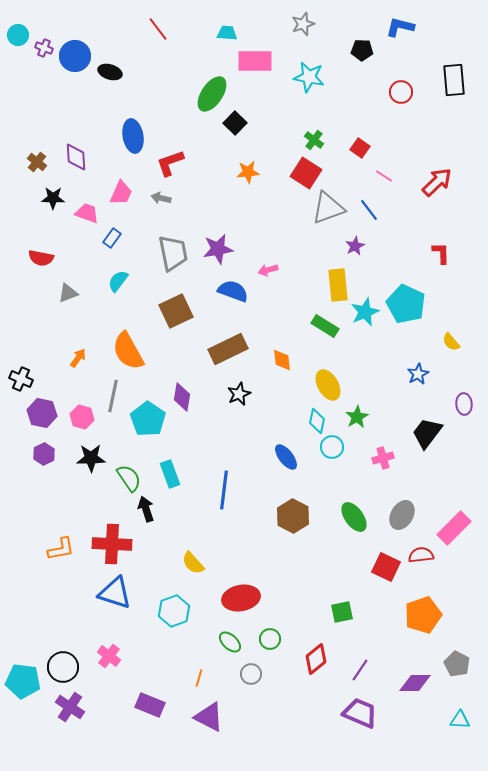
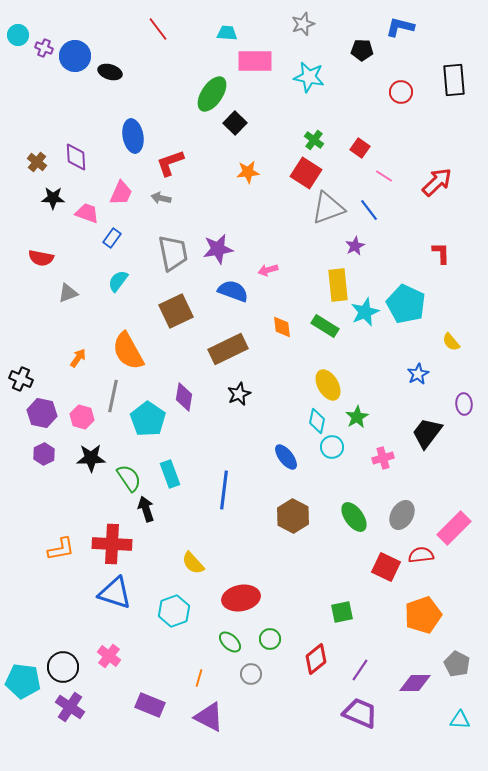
orange diamond at (282, 360): moved 33 px up
purple diamond at (182, 397): moved 2 px right
